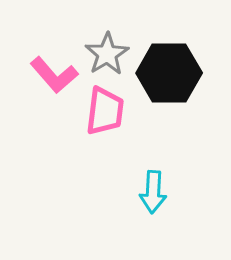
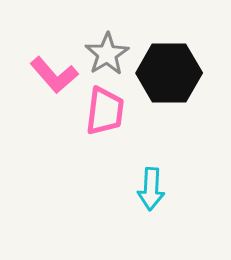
cyan arrow: moved 2 px left, 3 px up
